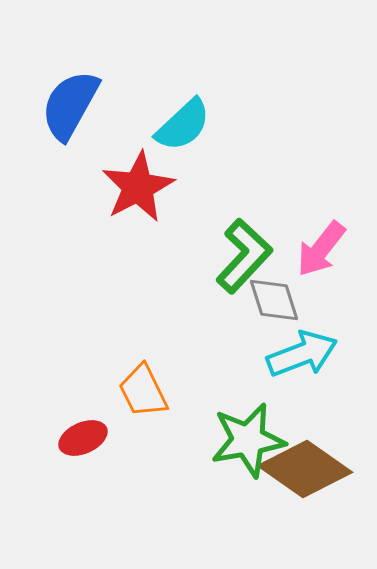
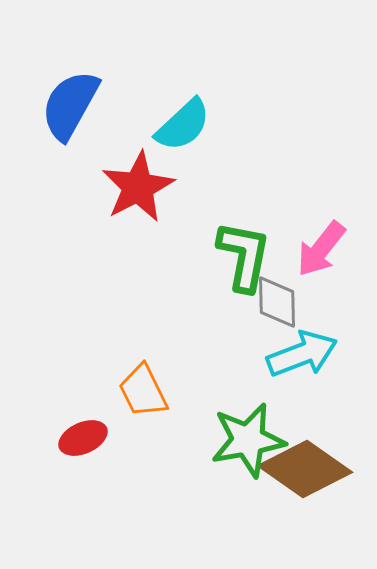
green L-shape: rotated 32 degrees counterclockwise
gray diamond: moved 3 px right, 2 px down; rotated 16 degrees clockwise
